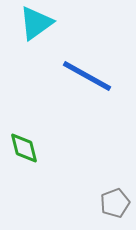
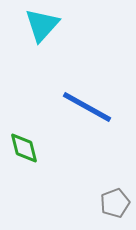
cyan triangle: moved 6 px right, 2 px down; rotated 12 degrees counterclockwise
blue line: moved 31 px down
